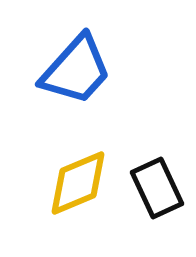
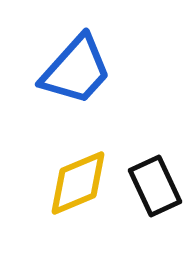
black rectangle: moved 2 px left, 2 px up
